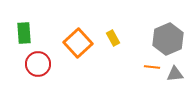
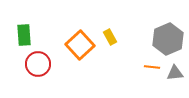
green rectangle: moved 2 px down
yellow rectangle: moved 3 px left, 1 px up
orange square: moved 2 px right, 2 px down
gray triangle: moved 1 px up
